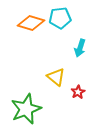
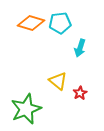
cyan pentagon: moved 5 px down
yellow triangle: moved 2 px right, 4 px down
red star: moved 2 px right, 1 px down
